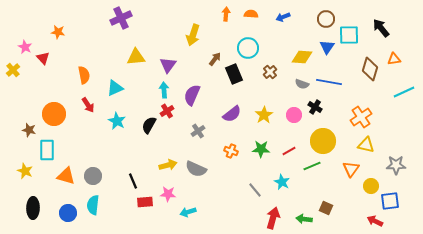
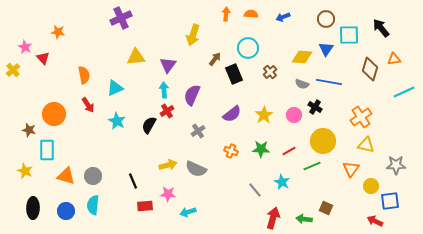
blue triangle at (327, 47): moved 1 px left, 2 px down
red rectangle at (145, 202): moved 4 px down
blue circle at (68, 213): moved 2 px left, 2 px up
